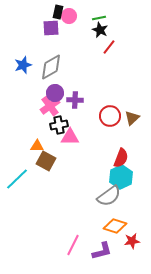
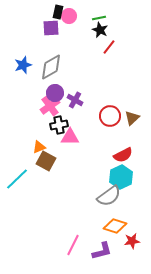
purple cross: rotated 28 degrees clockwise
orange triangle: moved 2 px right, 1 px down; rotated 24 degrees counterclockwise
red semicircle: moved 2 px right, 3 px up; rotated 42 degrees clockwise
